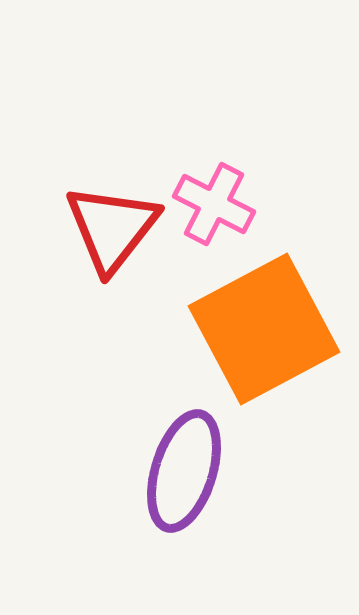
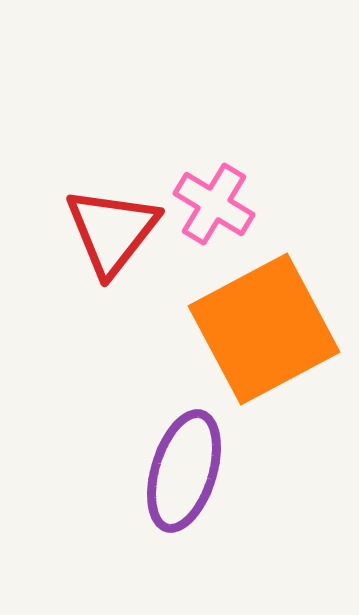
pink cross: rotated 4 degrees clockwise
red triangle: moved 3 px down
